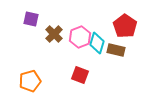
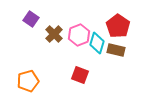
purple square: rotated 21 degrees clockwise
red pentagon: moved 7 px left
pink hexagon: moved 1 px left, 2 px up
orange pentagon: moved 2 px left
